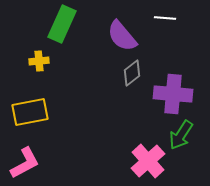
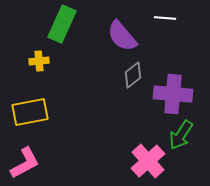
gray diamond: moved 1 px right, 2 px down
